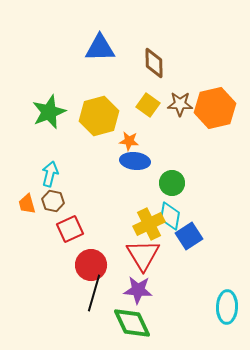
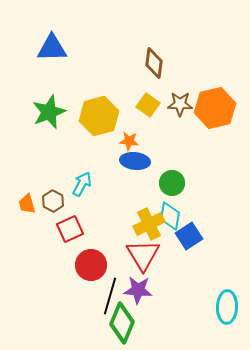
blue triangle: moved 48 px left
brown diamond: rotated 8 degrees clockwise
cyan arrow: moved 32 px right, 10 px down; rotated 15 degrees clockwise
brown hexagon: rotated 15 degrees clockwise
black line: moved 16 px right, 3 px down
green diamond: moved 10 px left; rotated 48 degrees clockwise
